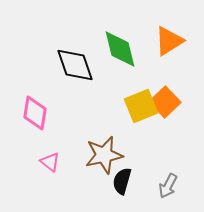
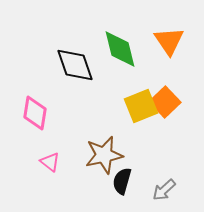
orange triangle: rotated 32 degrees counterclockwise
gray arrow: moved 4 px left, 4 px down; rotated 20 degrees clockwise
